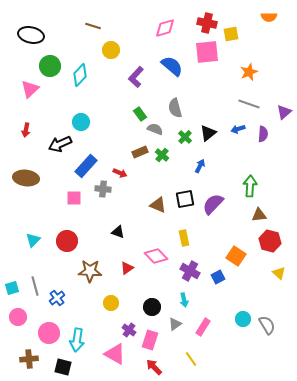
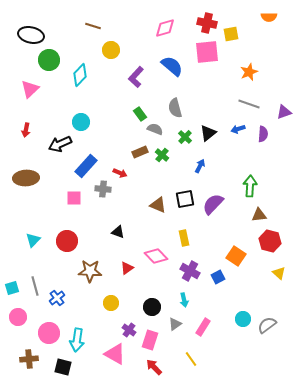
green circle at (50, 66): moved 1 px left, 6 px up
purple triangle at (284, 112): rotated 21 degrees clockwise
brown ellipse at (26, 178): rotated 10 degrees counterclockwise
gray semicircle at (267, 325): rotated 96 degrees counterclockwise
